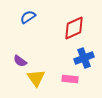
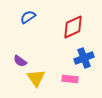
red diamond: moved 1 px left, 1 px up
